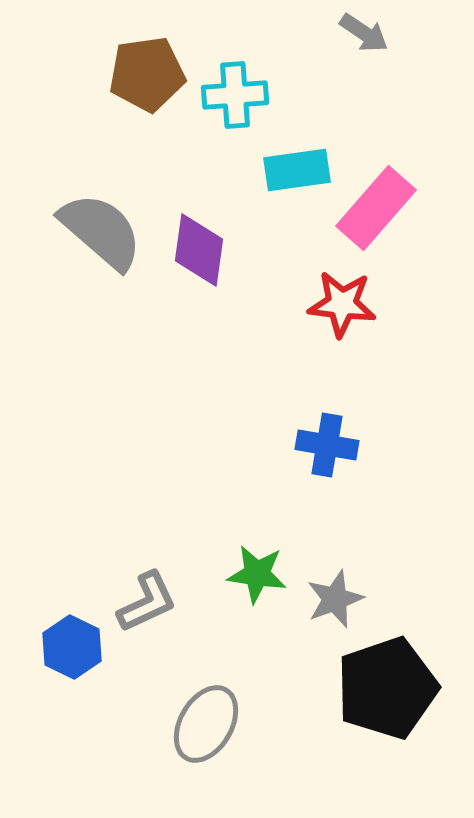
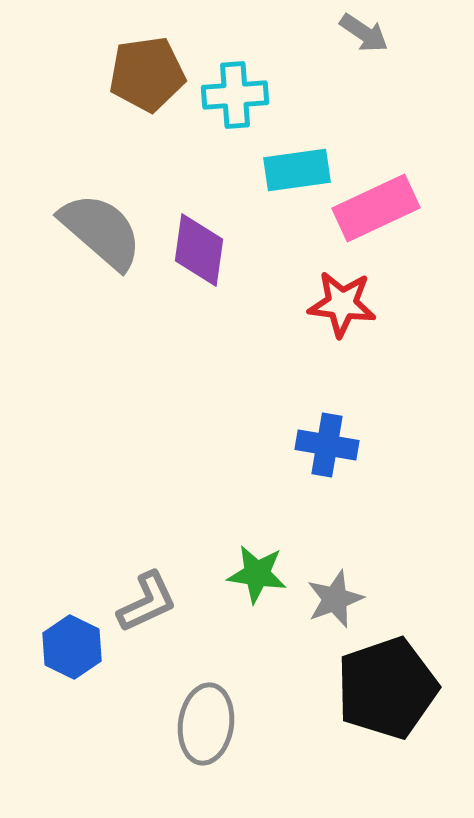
pink rectangle: rotated 24 degrees clockwise
gray ellipse: rotated 22 degrees counterclockwise
